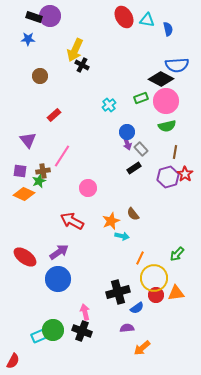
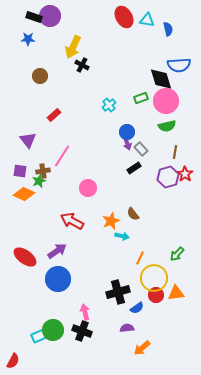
yellow arrow at (75, 50): moved 2 px left, 3 px up
blue semicircle at (177, 65): moved 2 px right
black diamond at (161, 79): rotated 45 degrees clockwise
purple arrow at (59, 252): moved 2 px left, 1 px up
